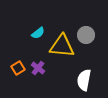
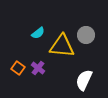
orange square: rotated 24 degrees counterclockwise
white semicircle: rotated 15 degrees clockwise
